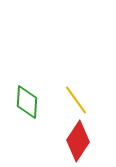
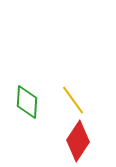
yellow line: moved 3 px left
